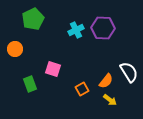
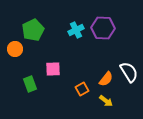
green pentagon: moved 11 px down
pink square: rotated 21 degrees counterclockwise
orange semicircle: moved 2 px up
yellow arrow: moved 4 px left, 1 px down
